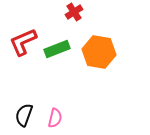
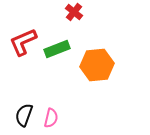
red cross: rotated 18 degrees counterclockwise
orange hexagon: moved 2 px left, 13 px down; rotated 16 degrees counterclockwise
pink semicircle: moved 4 px left
